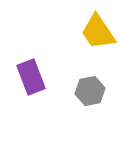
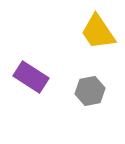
purple rectangle: rotated 36 degrees counterclockwise
